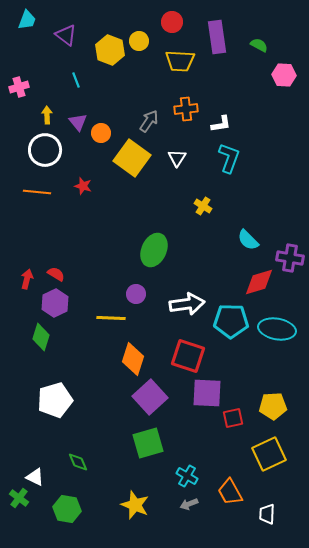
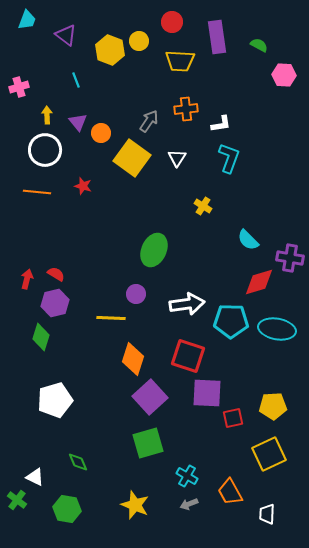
purple hexagon at (55, 303): rotated 12 degrees clockwise
green cross at (19, 498): moved 2 px left, 2 px down
